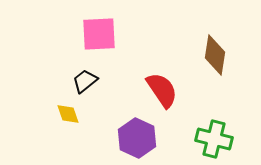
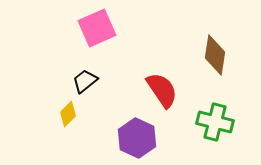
pink square: moved 2 px left, 6 px up; rotated 21 degrees counterclockwise
yellow diamond: rotated 65 degrees clockwise
green cross: moved 1 px right, 17 px up
